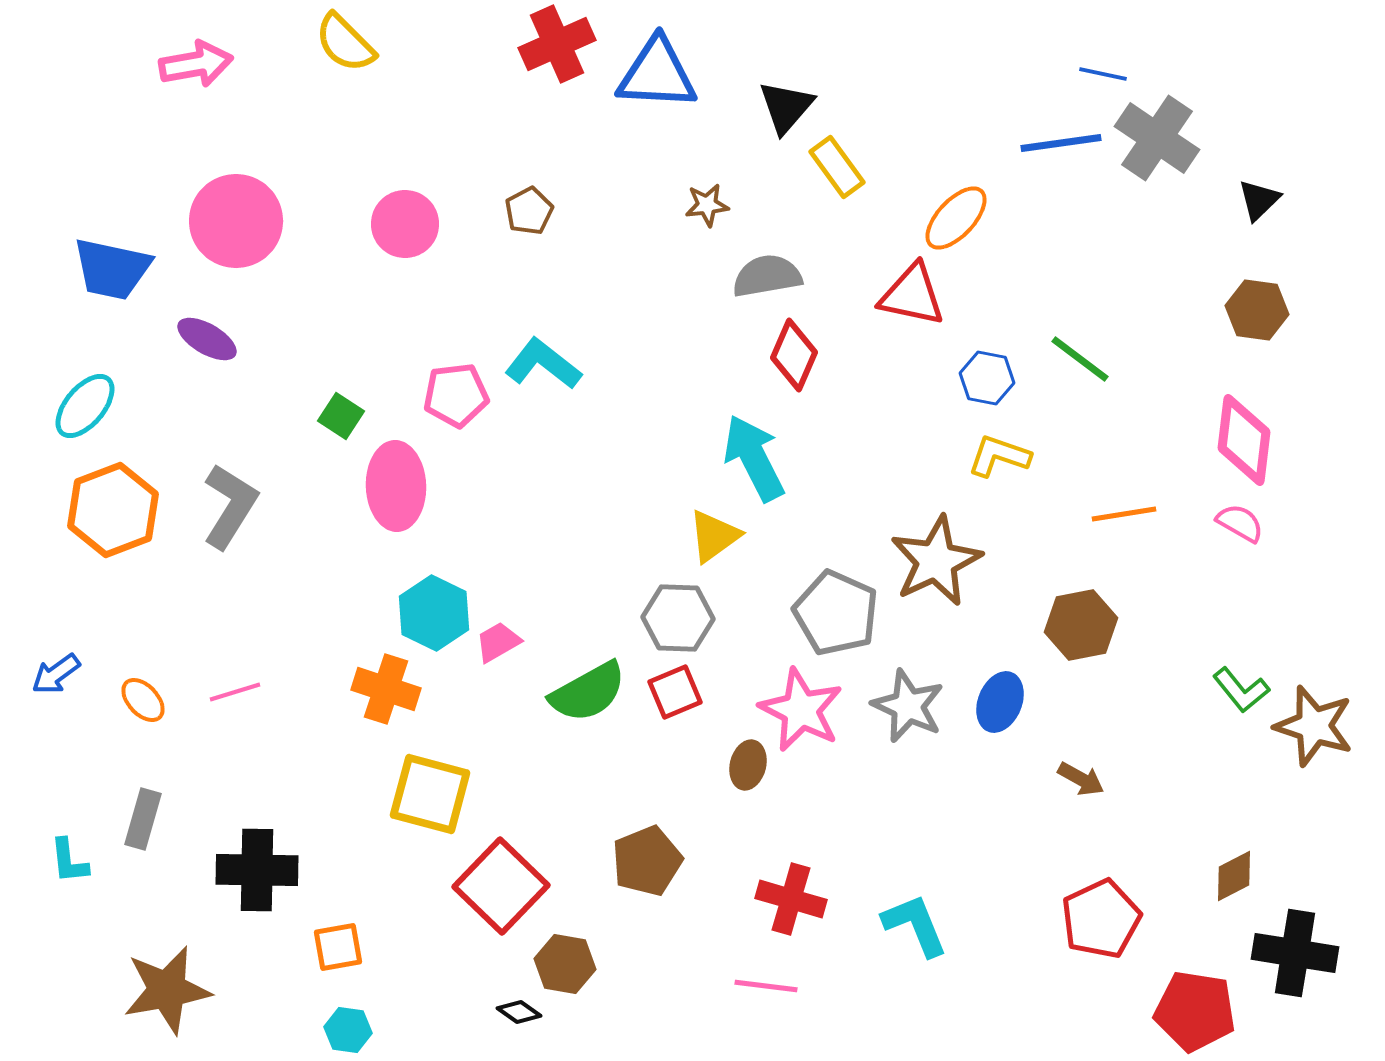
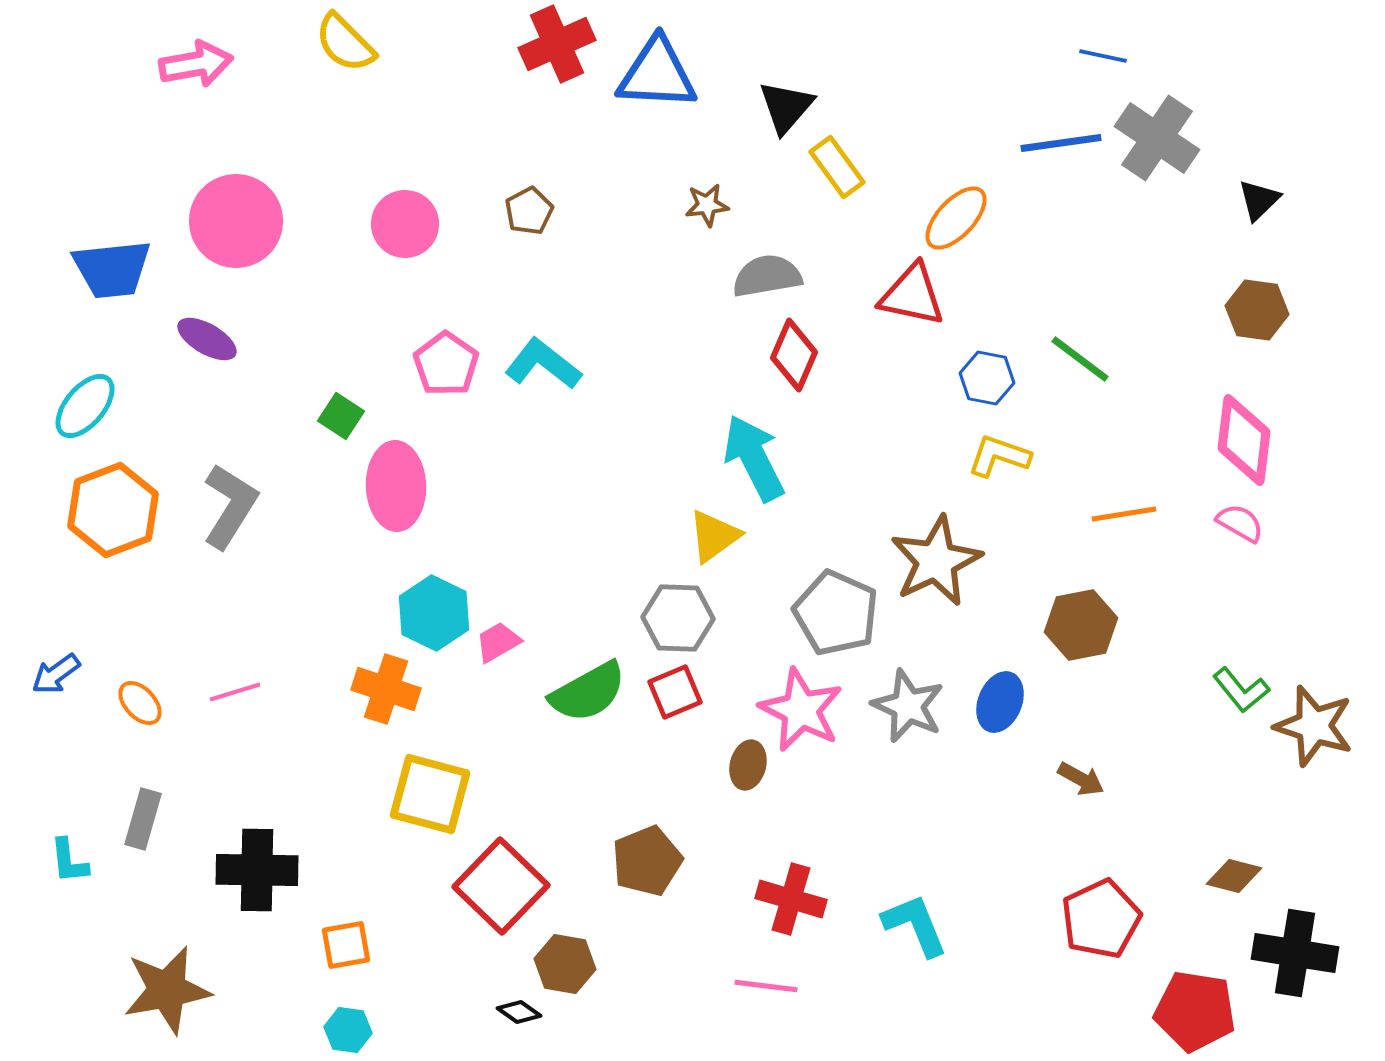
blue line at (1103, 74): moved 18 px up
blue trapezoid at (112, 269): rotated 18 degrees counterclockwise
pink pentagon at (456, 395): moved 10 px left, 31 px up; rotated 30 degrees counterclockwise
orange ellipse at (143, 700): moved 3 px left, 3 px down
brown diamond at (1234, 876): rotated 42 degrees clockwise
orange square at (338, 947): moved 8 px right, 2 px up
